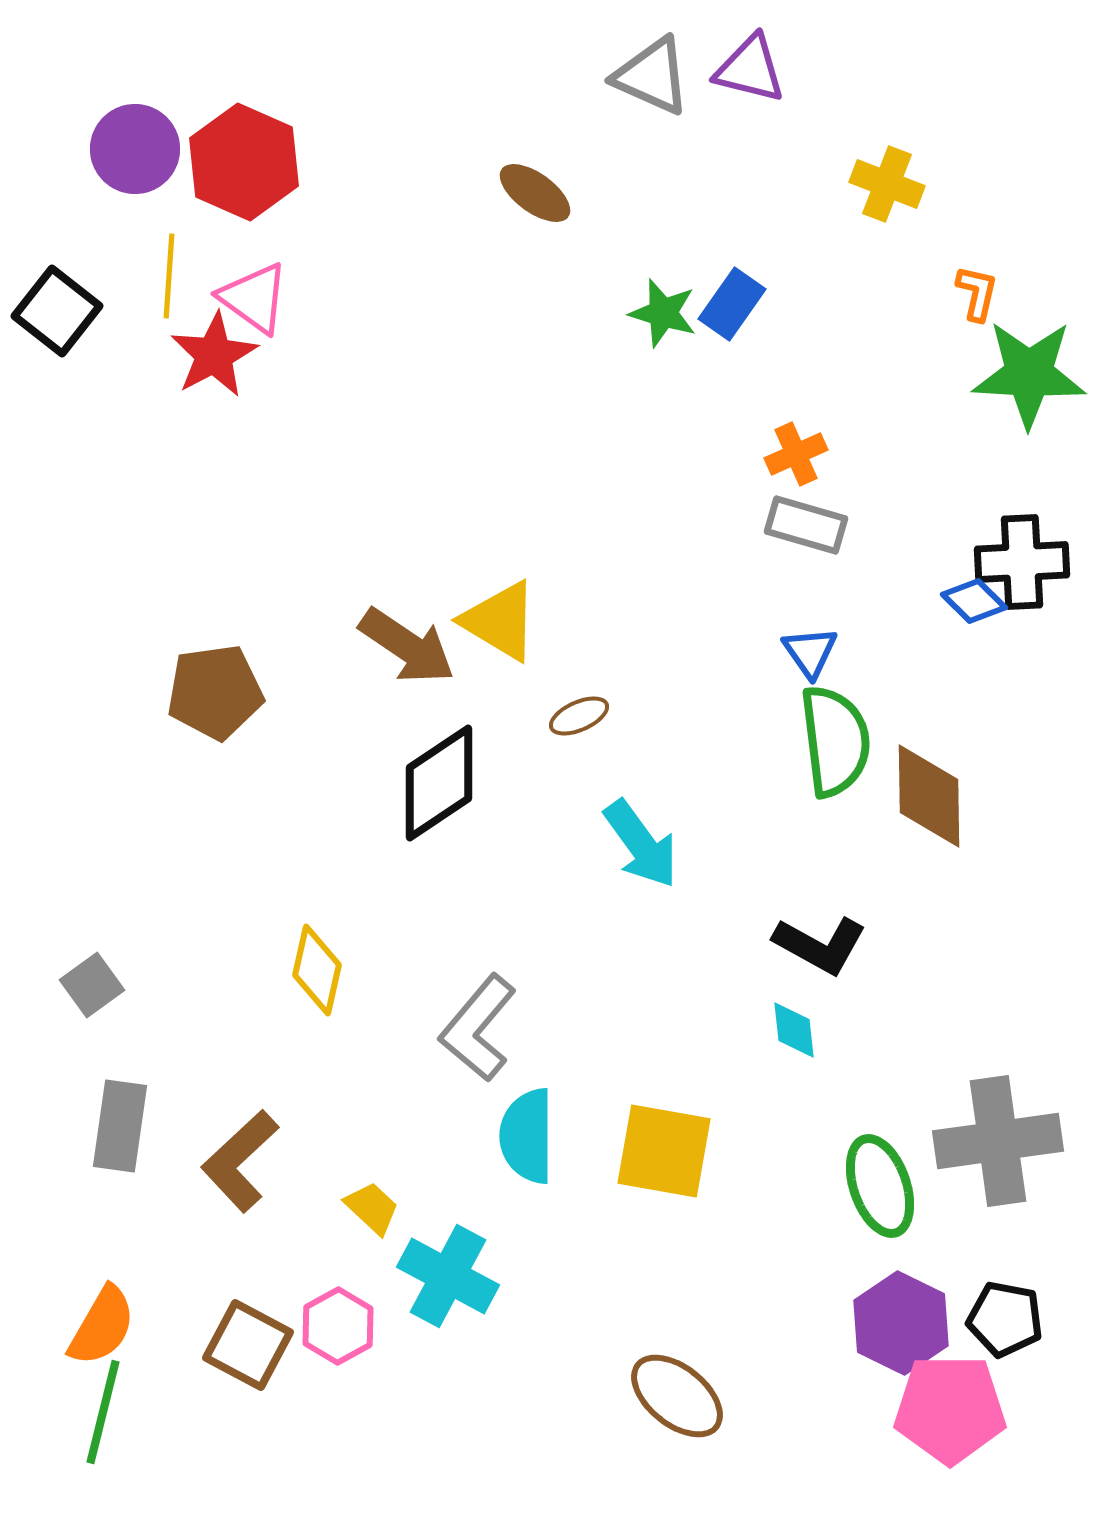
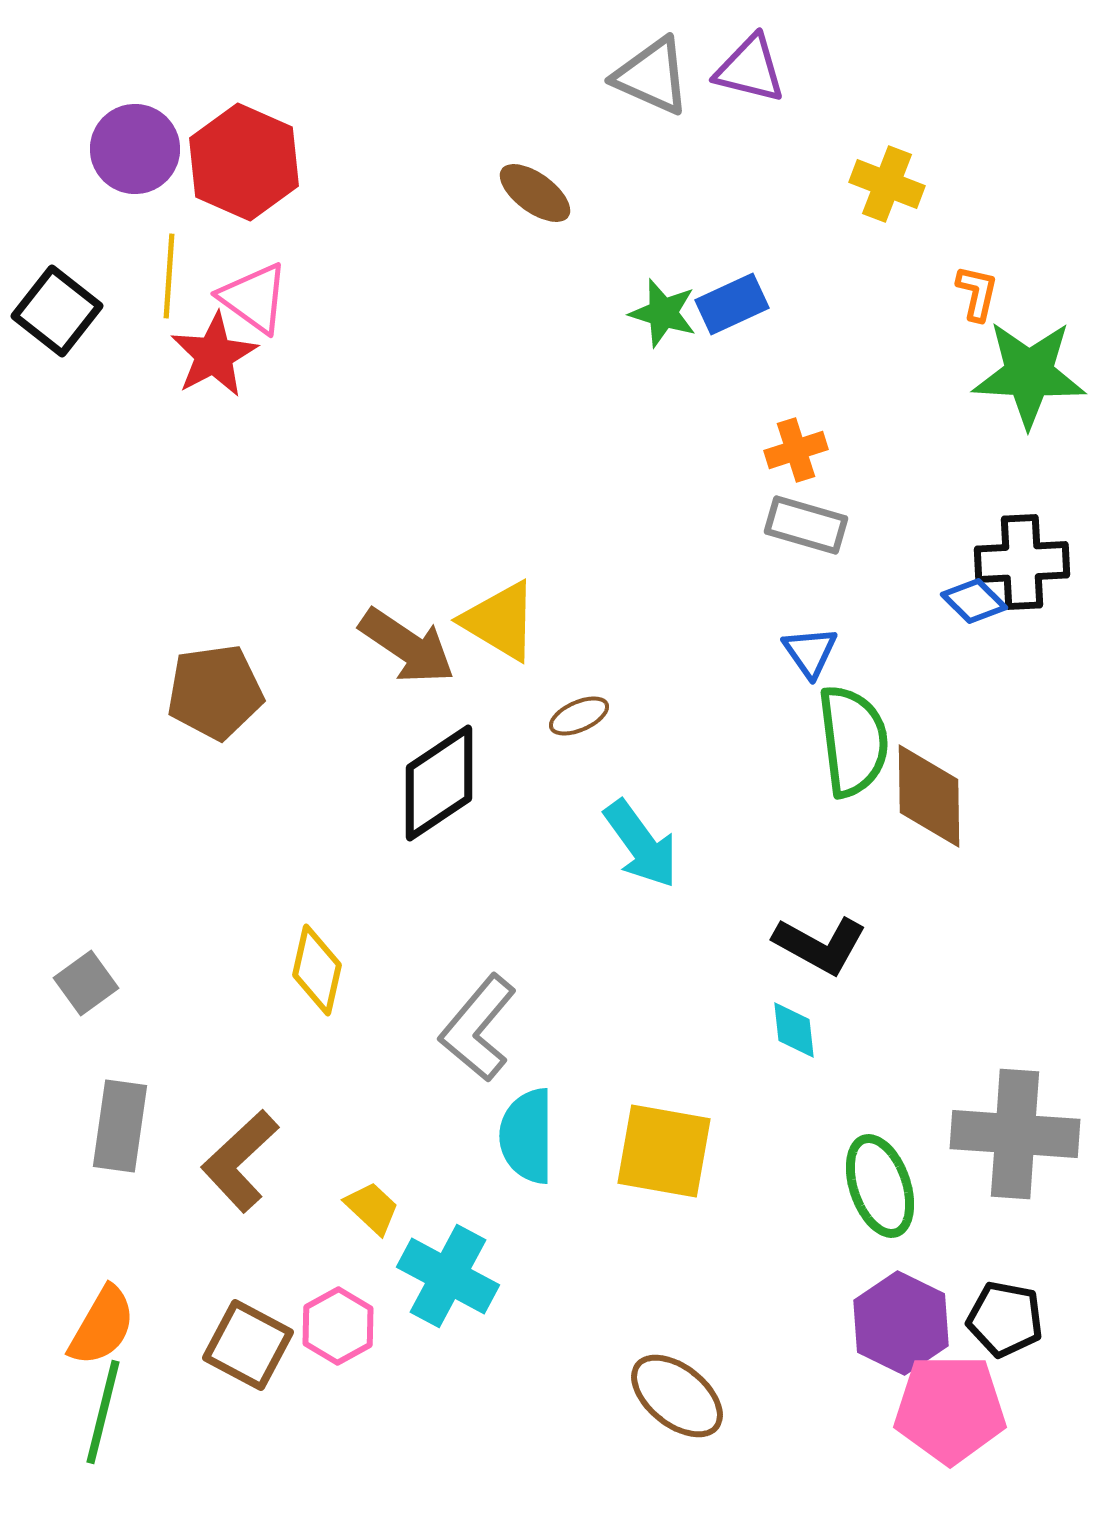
blue rectangle at (732, 304): rotated 30 degrees clockwise
orange cross at (796, 454): moved 4 px up; rotated 6 degrees clockwise
green semicircle at (835, 741): moved 18 px right
gray square at (92, 985): moved 6 px left, 2 px up
gray cross at (998, 1141): moved 17 px right, 7 px up; rotated 12 degrees clockwise
